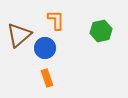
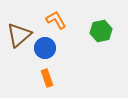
orange L-shape: rotated 30 degrees counterclockwise
